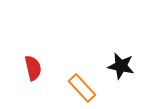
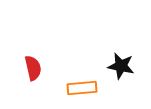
orange rectangle: rotated 52 degrees counterclockwise
